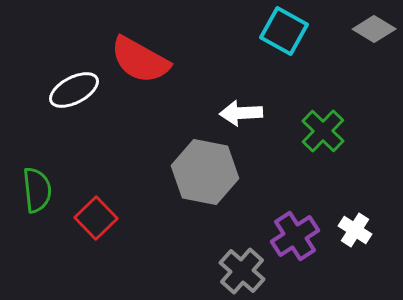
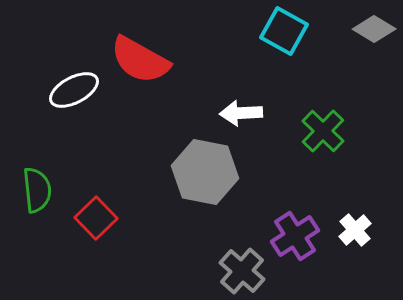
white cross: rotated 16 degrees clockwise
